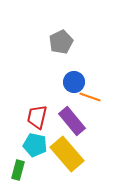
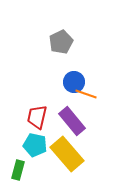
orange line: moved 4 px left, 3 px up
